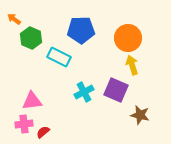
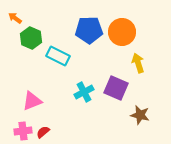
orange arrow: moved 1 px right, 1 px up
blue pentagon: moved 8 px right
orange circle: moved 6 px left, 6 px up
cyan rectangle: moved 1 px left, 1 px up
yellow arrow: moved 6 px right, 2 px up
purple square: moved 2 px up
pink triangle: rotated 15 degrees counterclockwise
pink cross: moved 1 px left, 7 px down
